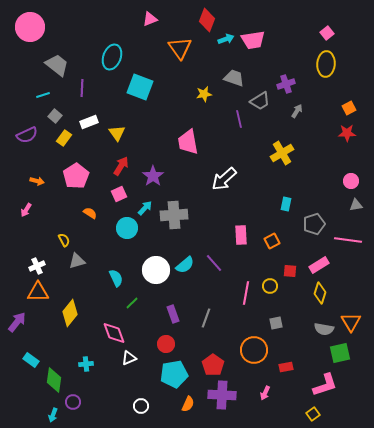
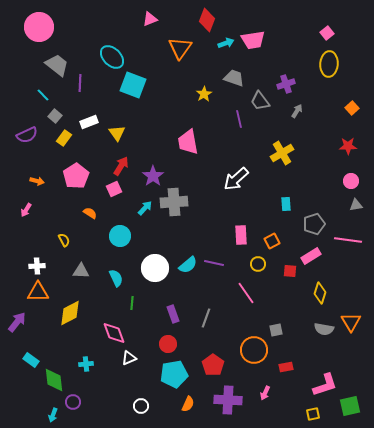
pink circle at (30, 27): moved 9 px right
cyan arrow at (226, 39): moved 4 px down
orange triangle at (180, 48): rotated 10 degrees clockwise
cyan ellipse at (112, 57): rotated 65 degrees counterclockwise
yellow ellipse at (326, 64): moved 3 px right
cyan square at (140, 87): moved 7 px left, 2 px up
purple line at (82, 88): moved 2 px left, 5 px up
yellow star at (204, 94): rotated 21 degrees counterclockwise
cyan line at (43, 95): rotated 64 degrees clockwise
gray trapezoid at (260, 101): rotated 85 degrees clockwise
orange square at (349, 108): moved 3 px right; rotated 16 degrees counterclockwise
red star at (347, 133): moved 1 px right, 13 px down
white arrow at (224, 179): moved 12 px right
pink square at (119, 194): moved 5 px left, 5 px up
cyan rectangle at (286, 204): rotated 16 degrees counterclockwise
gray cross at (174, 215): moved 13 px up
cyan circle at (127, 228): moved 7 px left, 8 px down
gray triangle at (77, 261): moved 4 px right, 10 px down; rotated 18 degrees clockwise
purple line at (214, 263): rotated 36 degrees counterclockwise
cyan semicircle at (185, 265): moved 3 px right
pink rectangle at (319, 265): moved 8 px left, 9 px up
white cross at (37, 266): rotated 21 degrees clockwise
white circle at (156, 270): moved 1 px left, 2 px up
yellow circle at (270, 286): moved 12 px left, 22 px up
pink line at (246, 293): rotated 45 degrees counterclockwise
green line at (132, 303): rotated 40 degrees counterclockwise
yellow diamond at (70, 313): rotated 24 degrees clockwise
gray square at (276, 323): moved 7 px down
red circle at (166, 344): moved 2 px right
green square at (340, 353): moved 10 px right, 53 px down
green diamond at (54, 380): rotated 15 degrees counterclockwise
purple cross at (222, 395): moved 6 px right, 5 px down
yellow square at (313, 414): rotated 24 degrees clockwise
